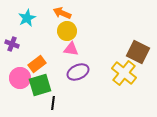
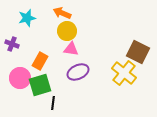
cyan star: rotated 12 degrees clockwise
orange rectangle: moved 3 px right, 3 px up; rotated 24 degrees counterclockwise
